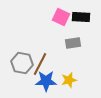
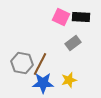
gray rectangle: rotated 28 degrees counterclockwise
blue star: moved 3 px left, 2 px down
